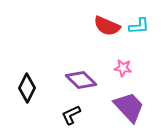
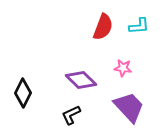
red semicircle: moved 4 px left, 1 px down; rotated 92 degrees counterclockwise
black diamond: moved 4 px left, 5 px down
